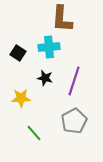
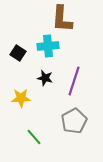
cyan cross: moved 1 px left, 1 px up
green line: moved 4 px down
